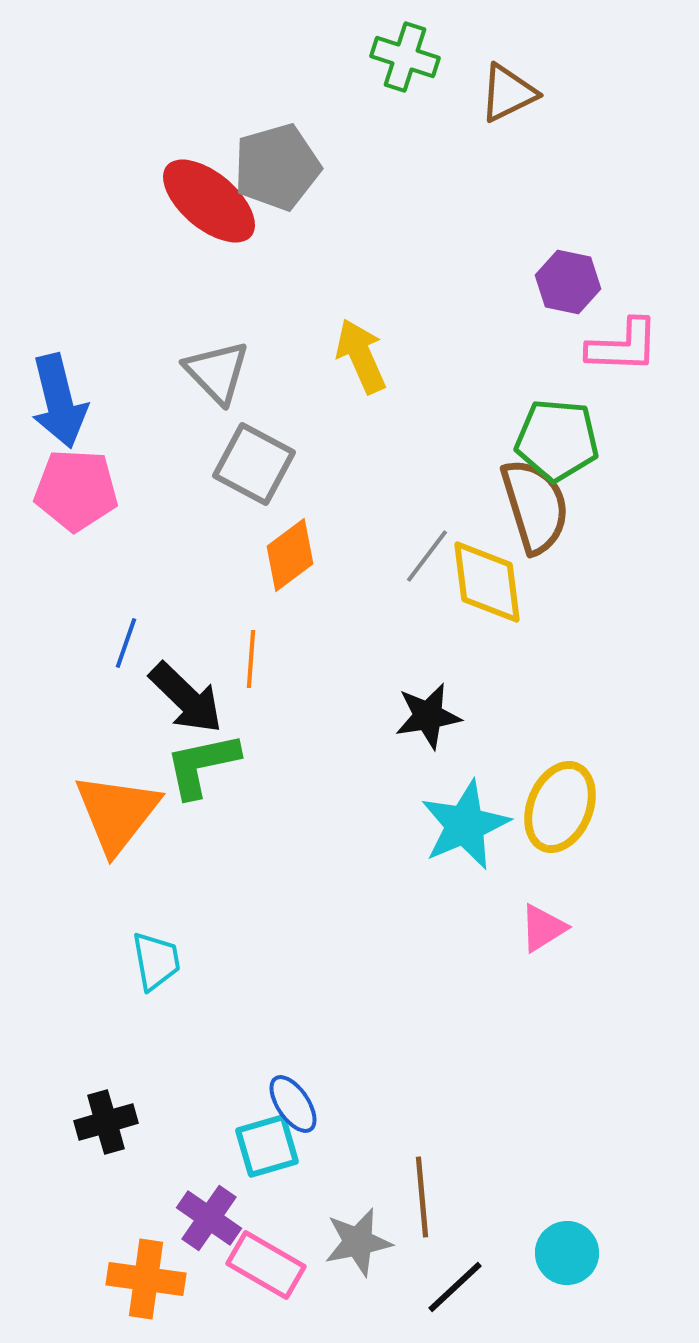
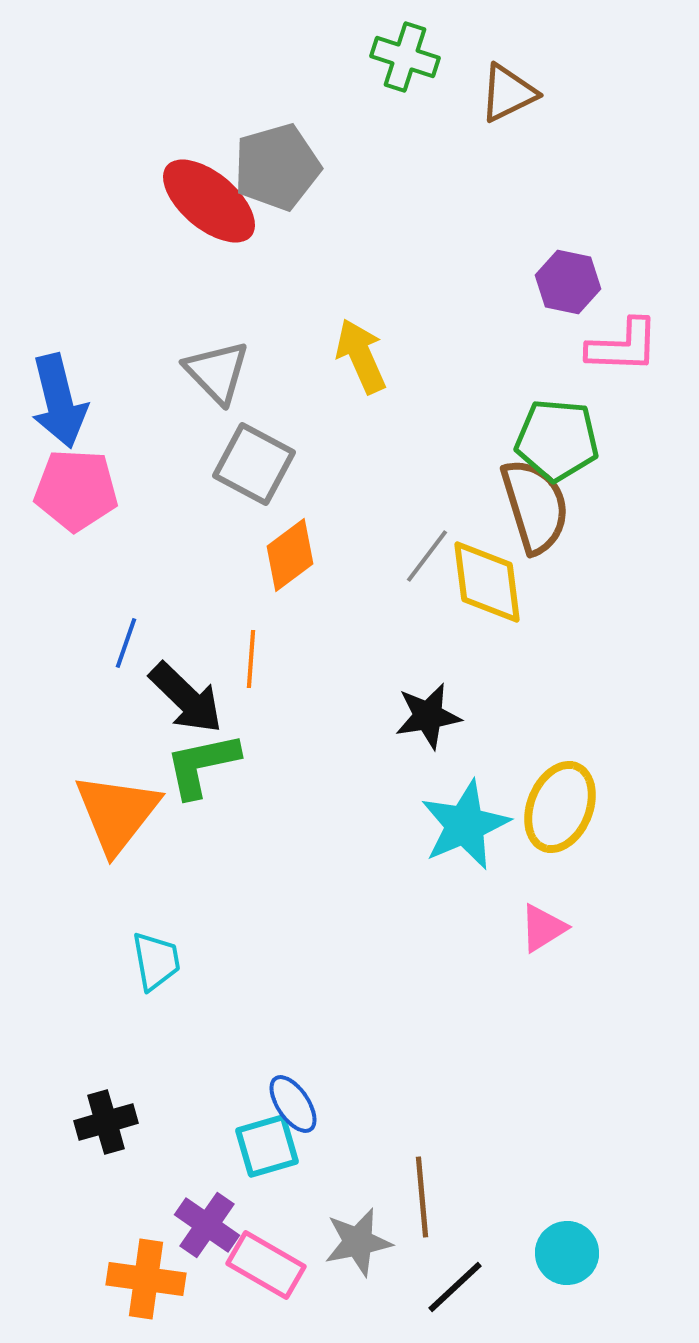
purple cross: moved 2 px left, 7 px down
